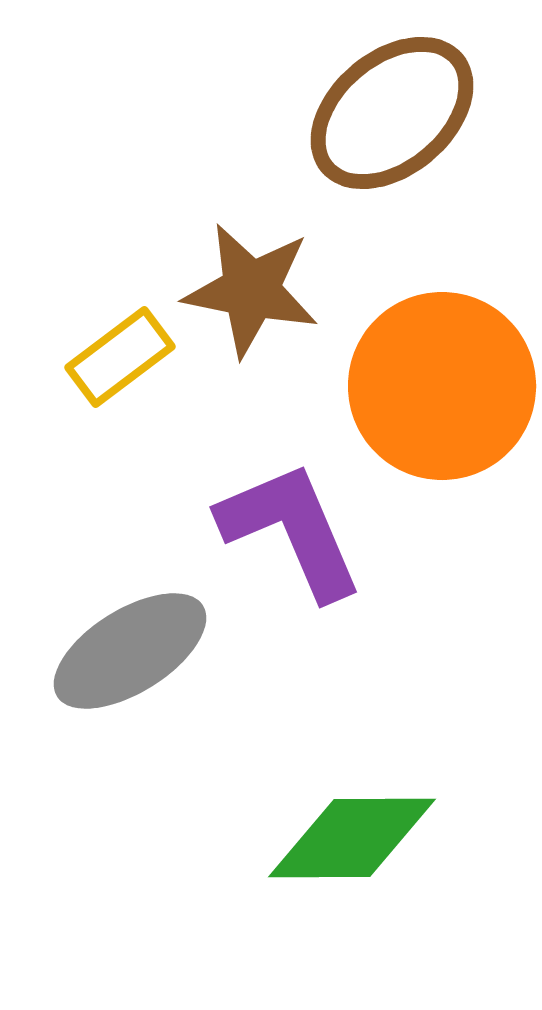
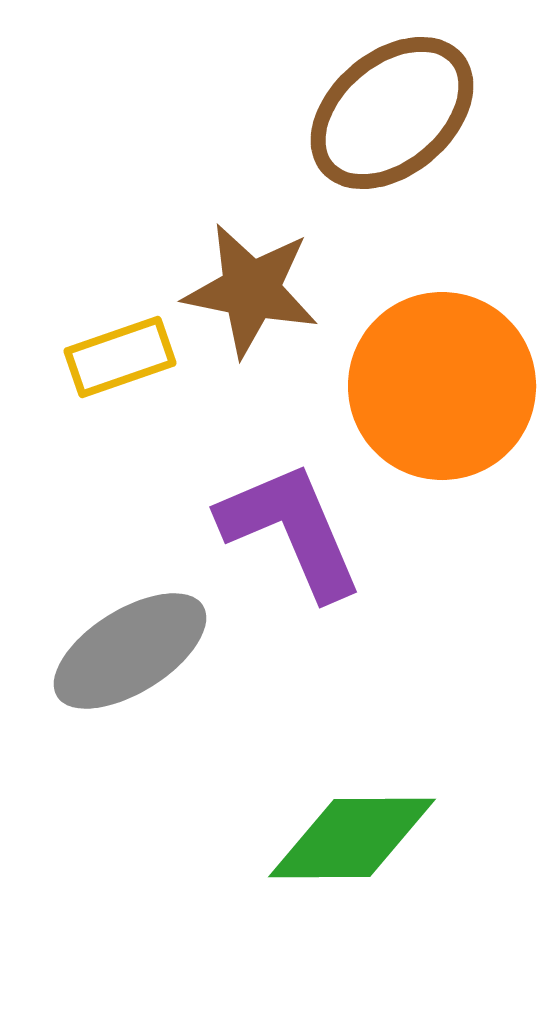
yellow rectangle: rotated 18 degrees clockwise
